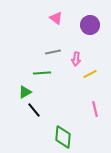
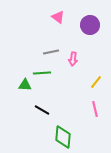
pink triangle: moved 2 px right, 1 px up
gray line: moved 2 px left
pink arrow: moved 3 px left
yellow line: moved 6 px right, 8 px down; rotated 24 degrees counterclockwise
green triangle: moved 7 px up; rotated 32 degrees clockwise
black line: moved 8 px right; rotated 21 degrees counterclockwise
